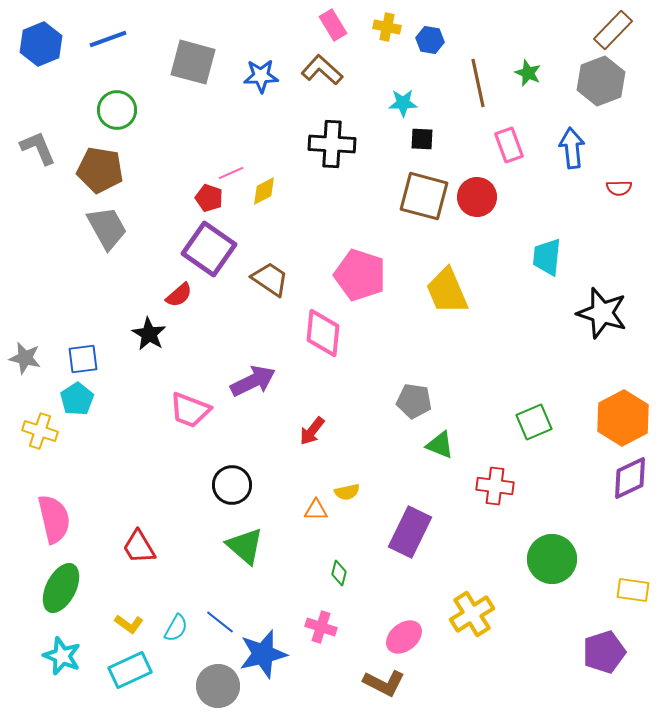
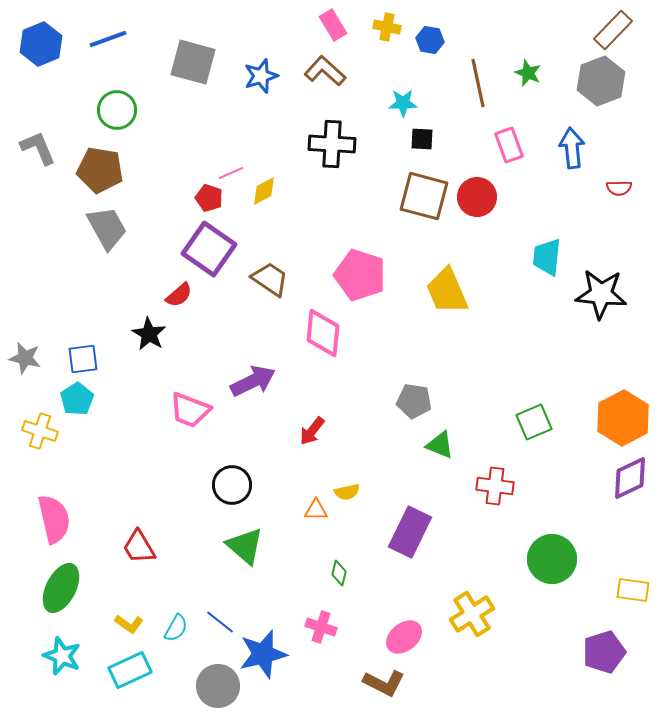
brown L-shape at (322, 70): moved 3 px right, 1 px down
blue star at (261, 76): rotated 16 degrees counterclockwise
black star at (602, 313): moved 1 px left, 19 px up; rotated 12 degrees counterclockwise
